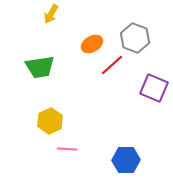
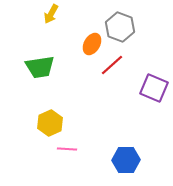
gray hexagon: moved 15 px left, 11 px up
orange ellipse: rotated 30 degrees counterclockwise
yellow hexagon: moved 2 px down
